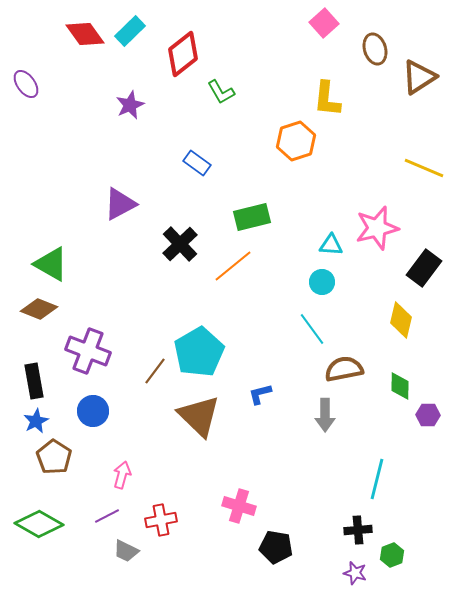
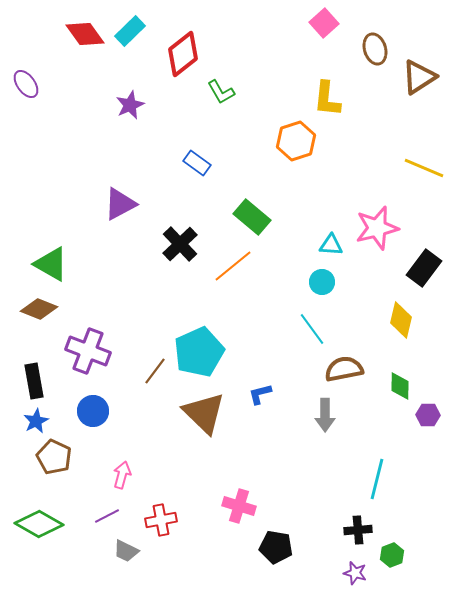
green rectangle at (252, 217): rotated 54 degrees clockwise
cyan pentagon at (199, 352): rotated 6 degrees clockwise
brown triangle at (199, 416): moved 5 px right, 3 px up
brown pentagon at (54, 457): rotated 8 degrees counterclockwise
